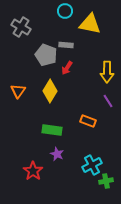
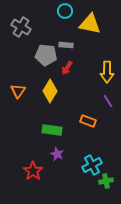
gray pentagon: rotated 15 degrees counterclockwise
